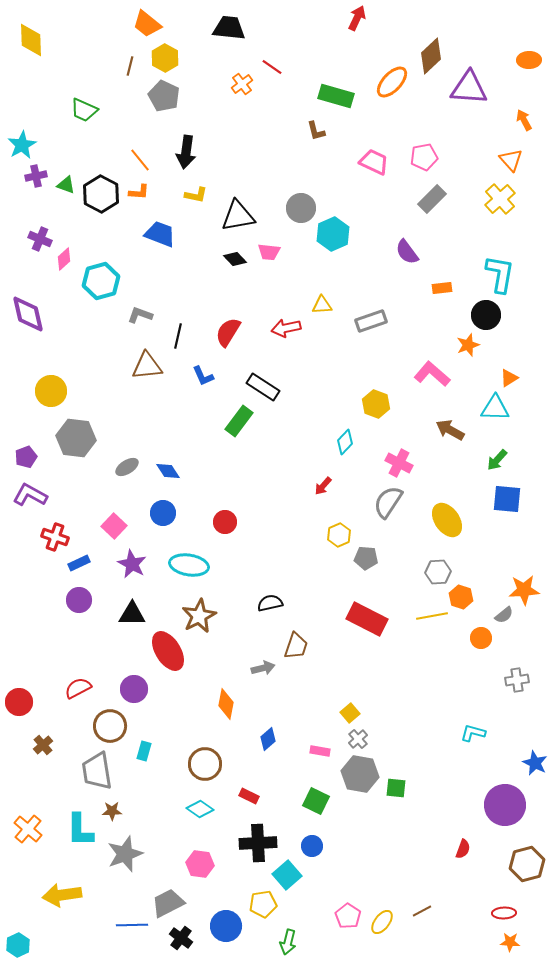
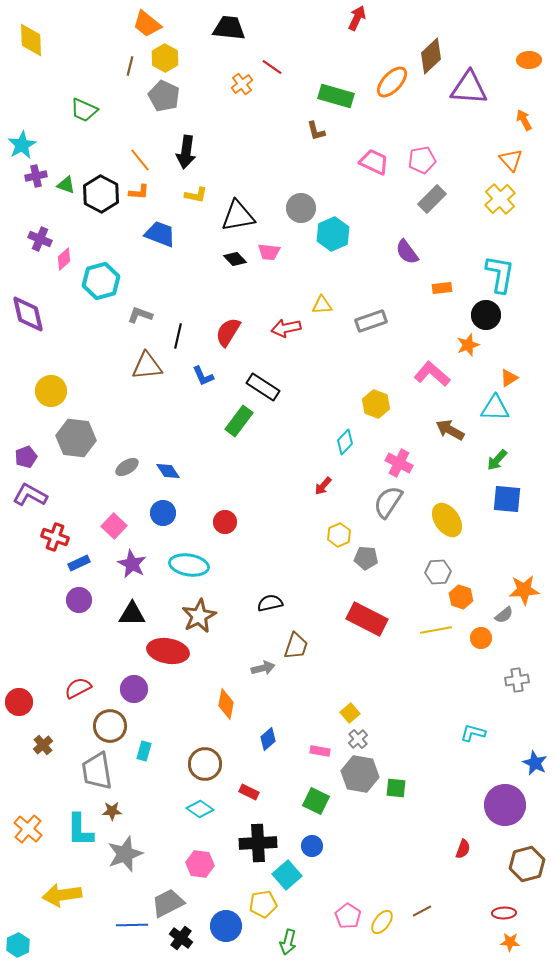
pink pentagon at (424, 157): moved 2 px left, 3 px down
yellow line at (432, 616): moved 4 px right, 14 px down
red ellipse at (168, 651): rotated 48 degrees counterclockwise
red rectangle at (249, 796): moved 4 px up
